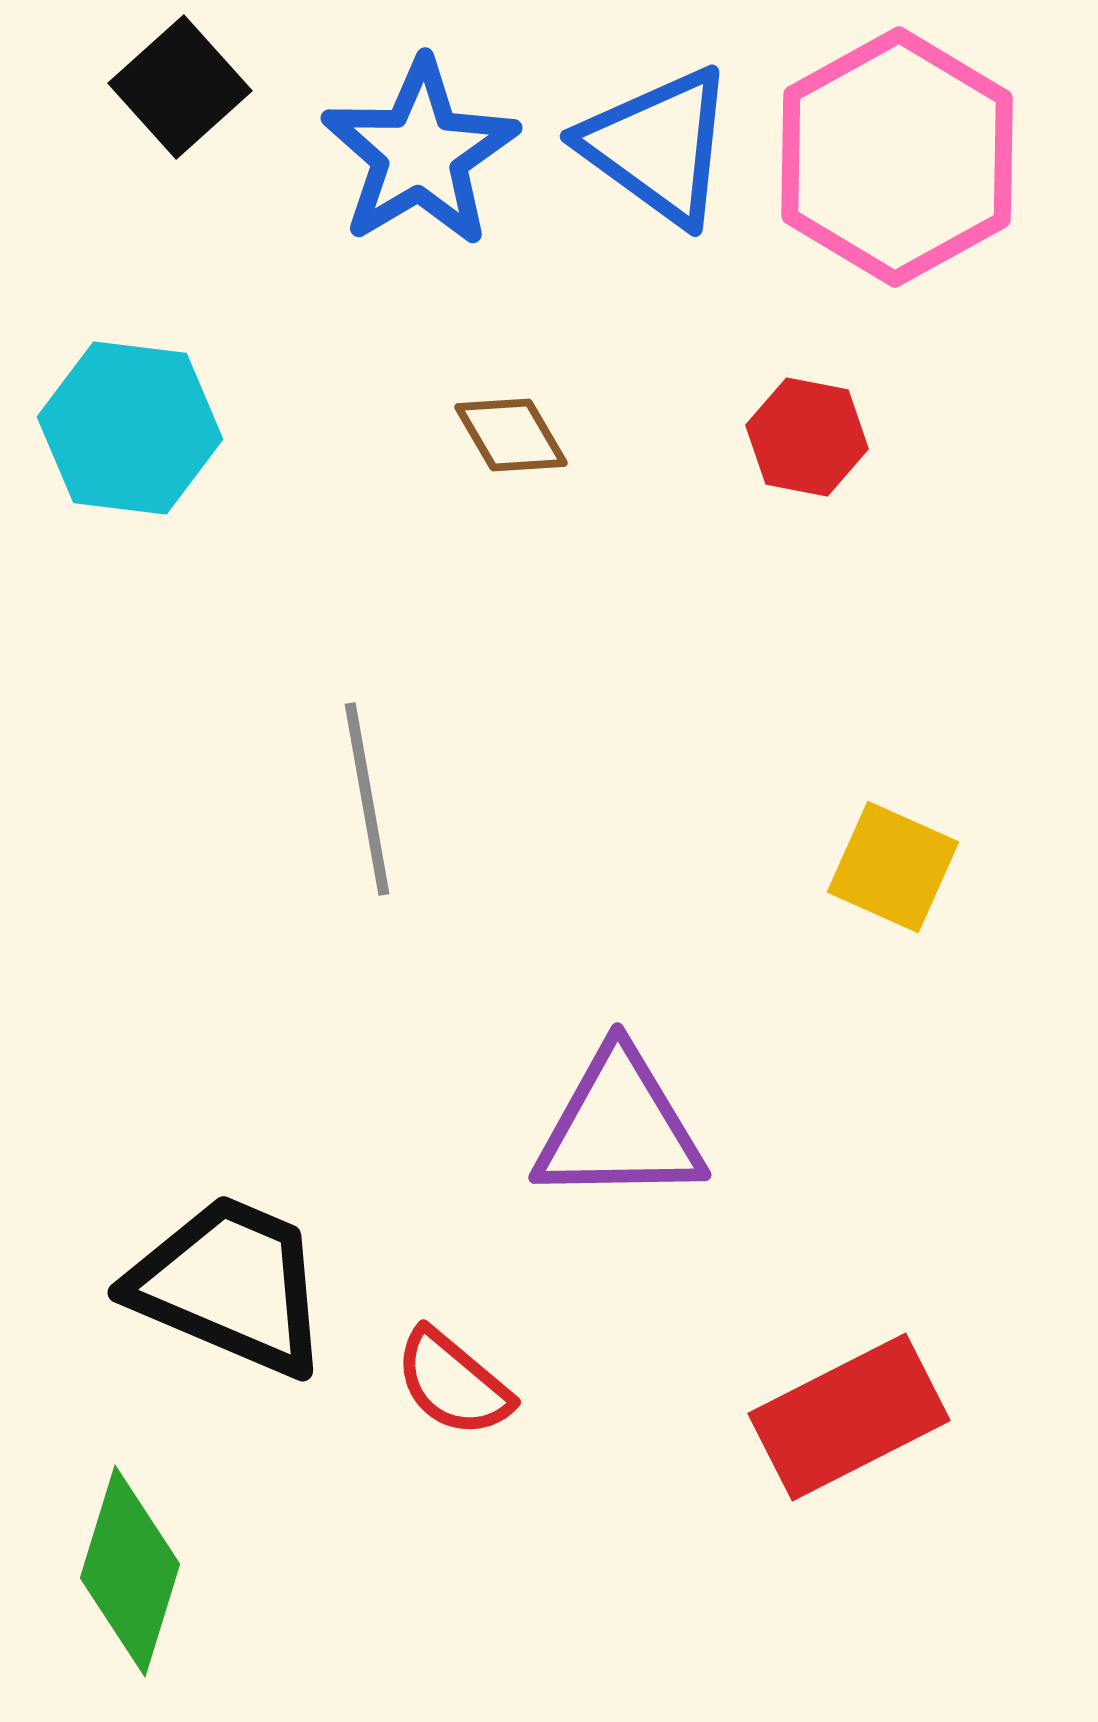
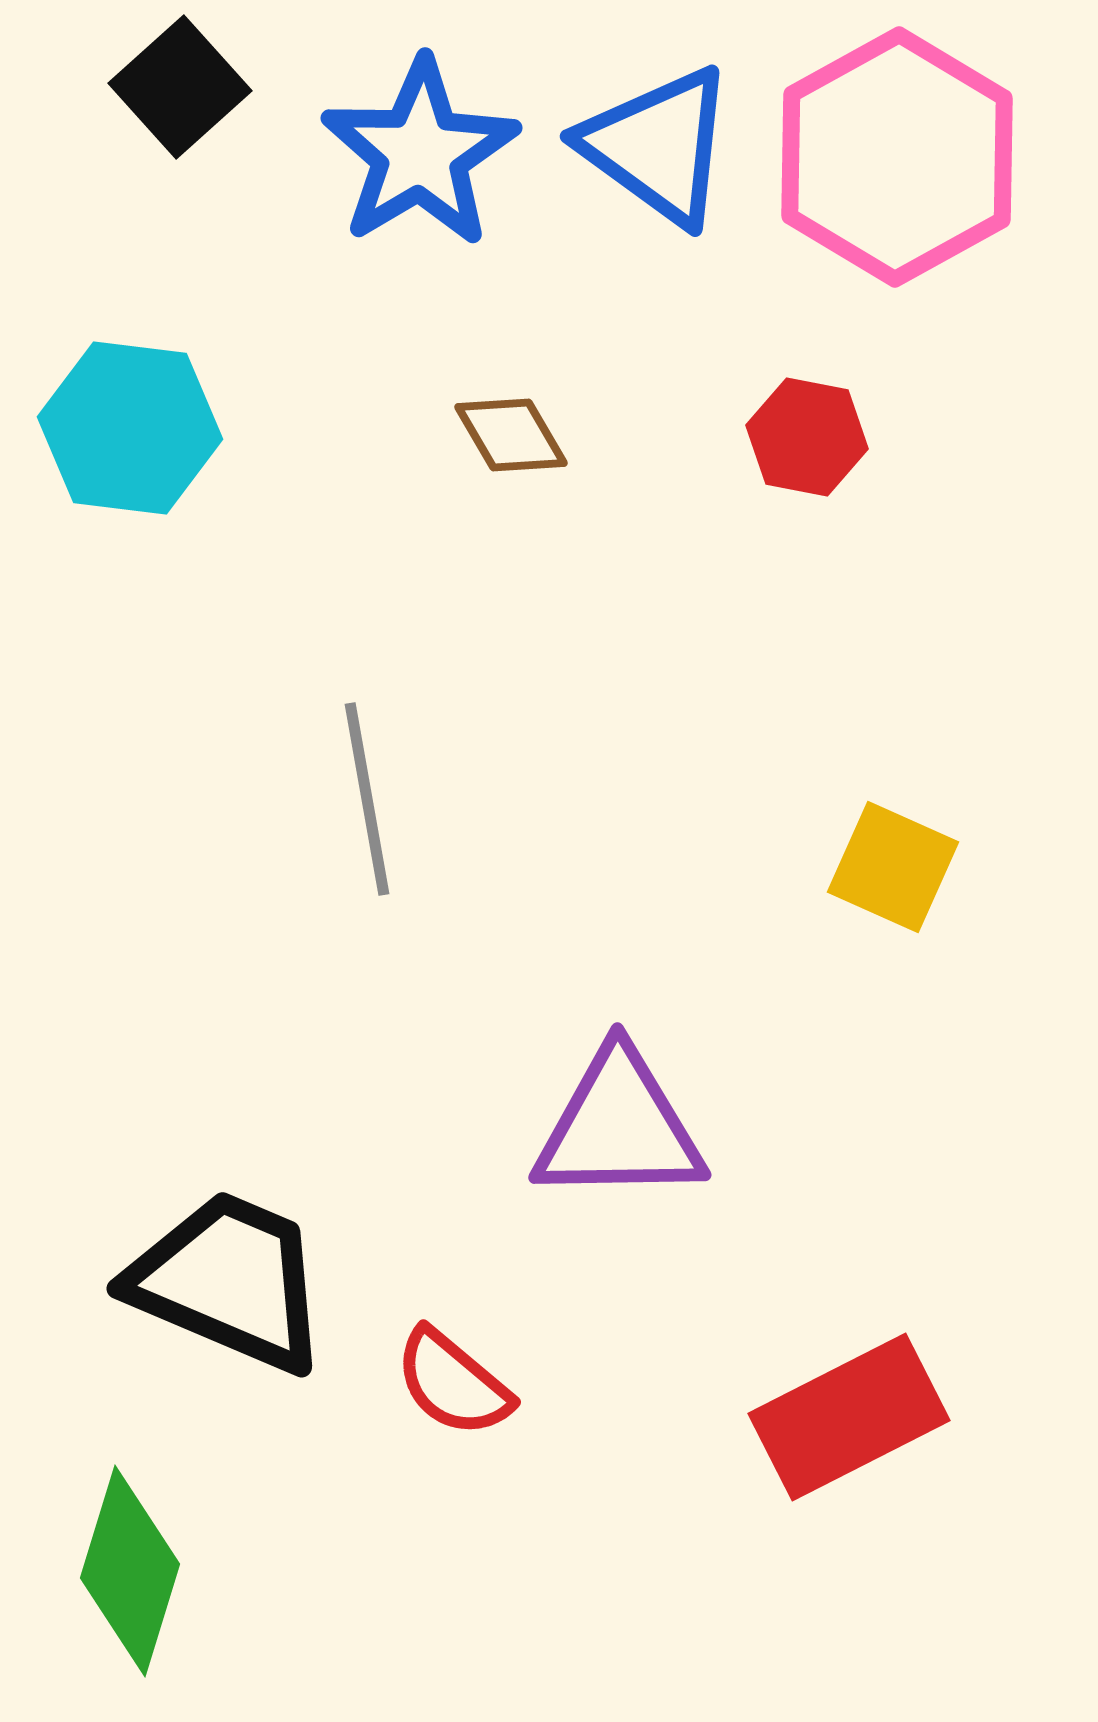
black trapezoid: moved 1 px left, 4 px up
